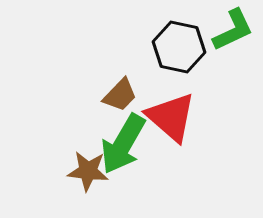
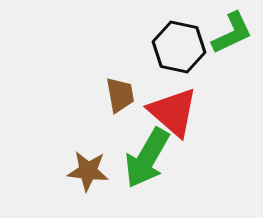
green L-shape: moved 1 px left, 3 px down
brown trapezoid: rotated 54 degrees counterclockwise
red triangle: moved 2 px right, 5 px up
green arrow: moved 24 px right, 14 px down
